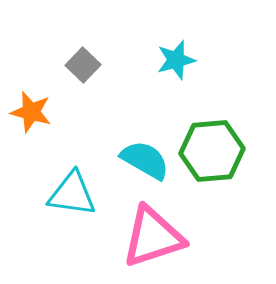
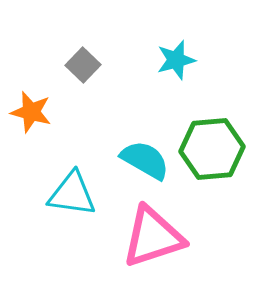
green hexagon: moved 2 px up
